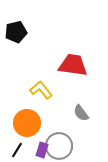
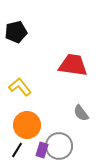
yellow L-shape: moved 21 px left, 3 px up
orange circle: moved 2 px down
